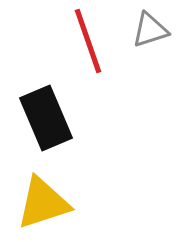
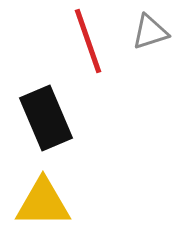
gray triangle: moved 2 px down
yellow triangle: rotated 18 degrees clockwise
